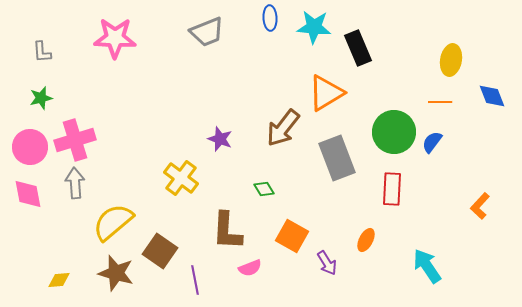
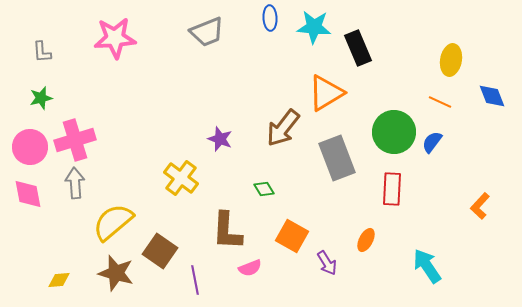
pink star: rotated 6 degrees counterclockwise
orange line: rotated 25 degrees clockwise
